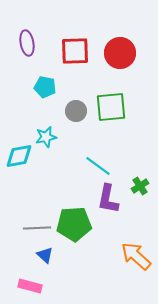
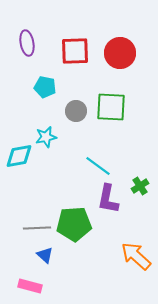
green square: rotated 8 degrees clockwise
